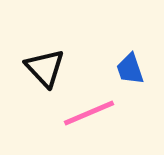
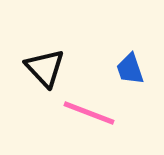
pink line: rotated 44 degrees clockwise
